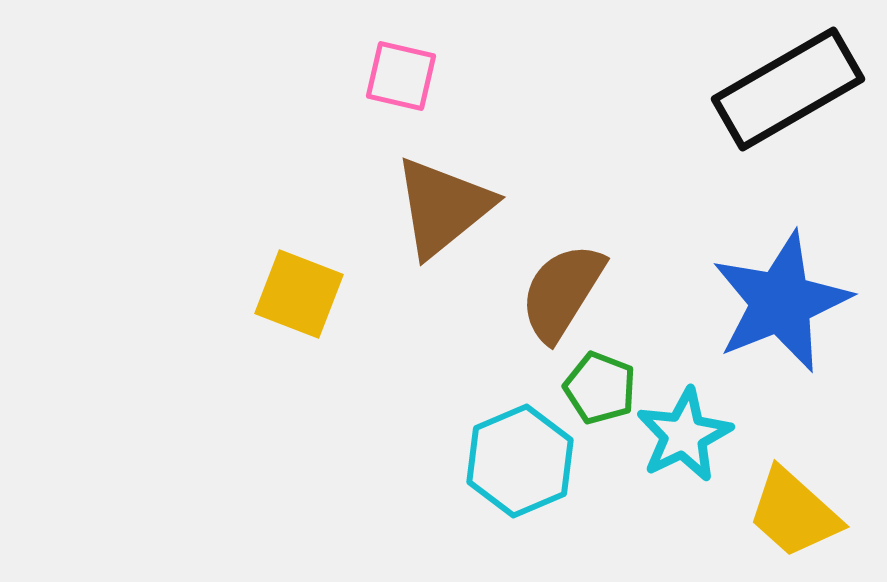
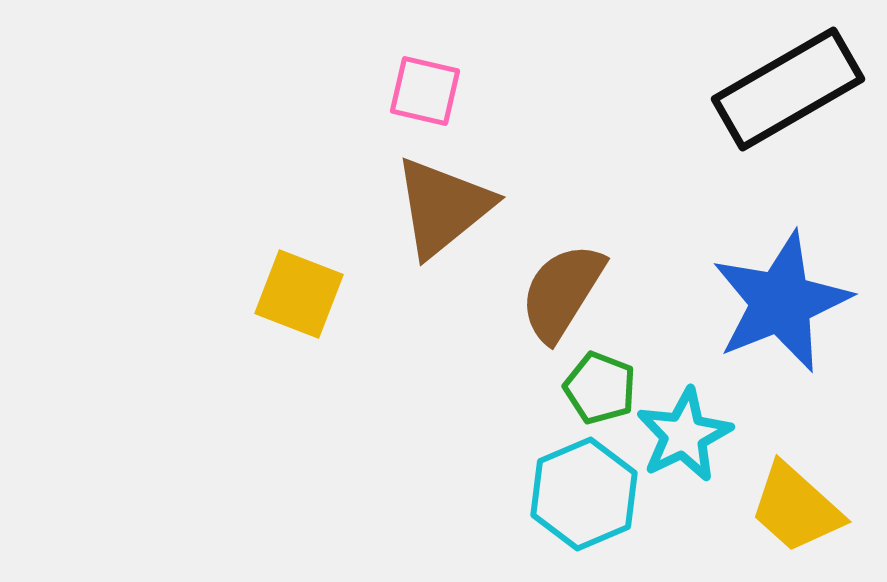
pink square: moved 24 px right, 15 px down
cyan hexagon: moved 64 px right, 33 px down
yellow trapezoid: moved 2 px right, 5 px up
